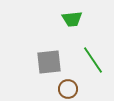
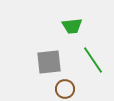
green trapezoid: moved 7 px down
brown circle: moved 3 px left
